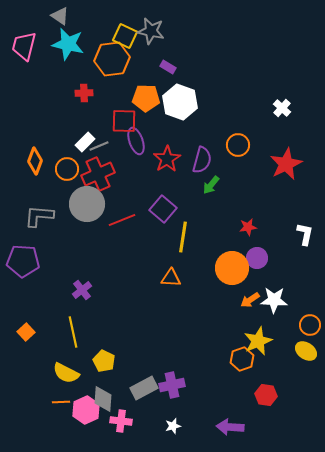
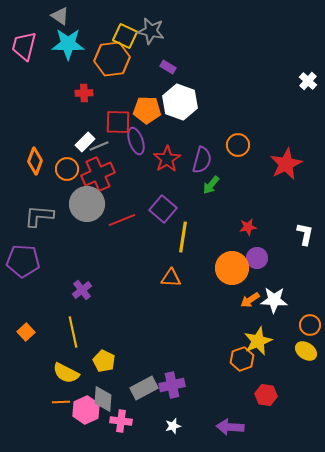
cyan star at (68, 44): rotated 12 degrees counterclockwise
orange pentagon at (146, 98): moved 1 px right, 12 px down
white cross at (282, 108): moved 26 px right, 27 px up
red square at (124, 121): moved 6 px left, 1 px down
